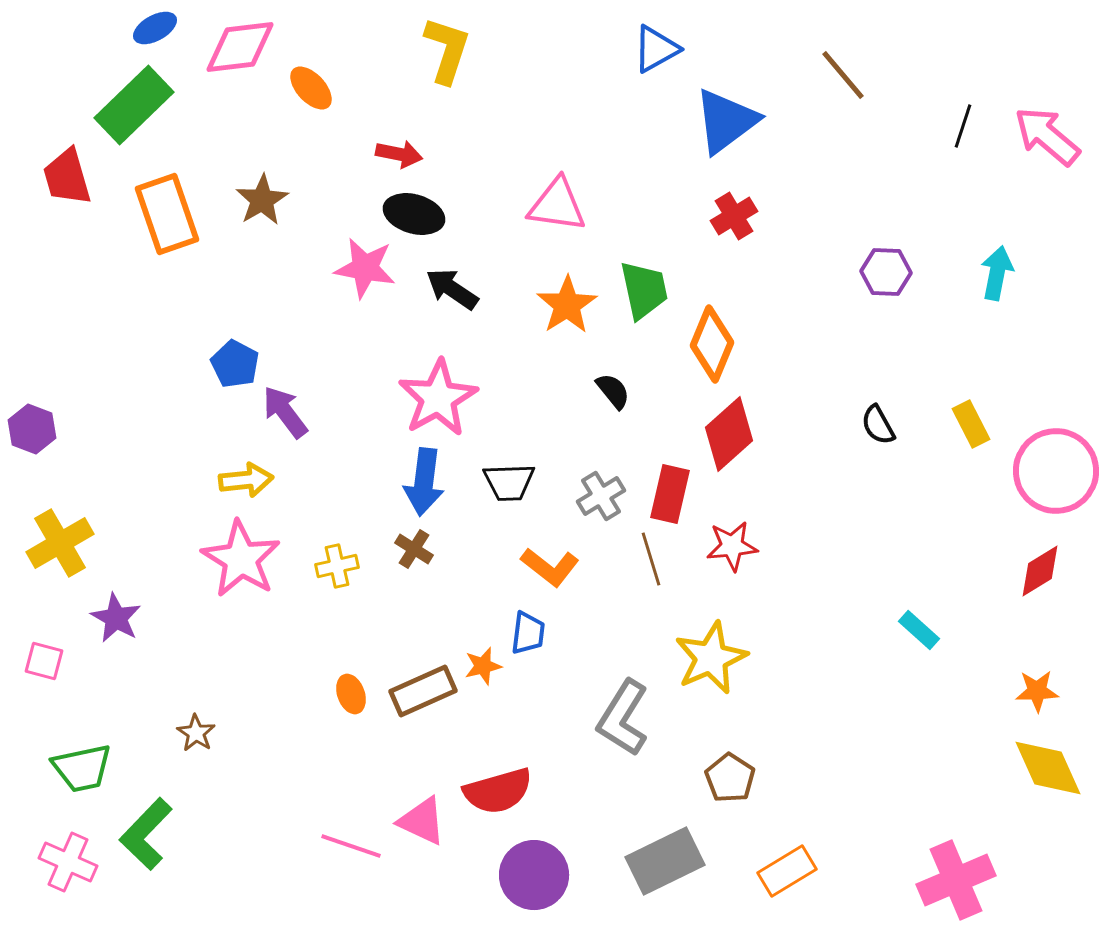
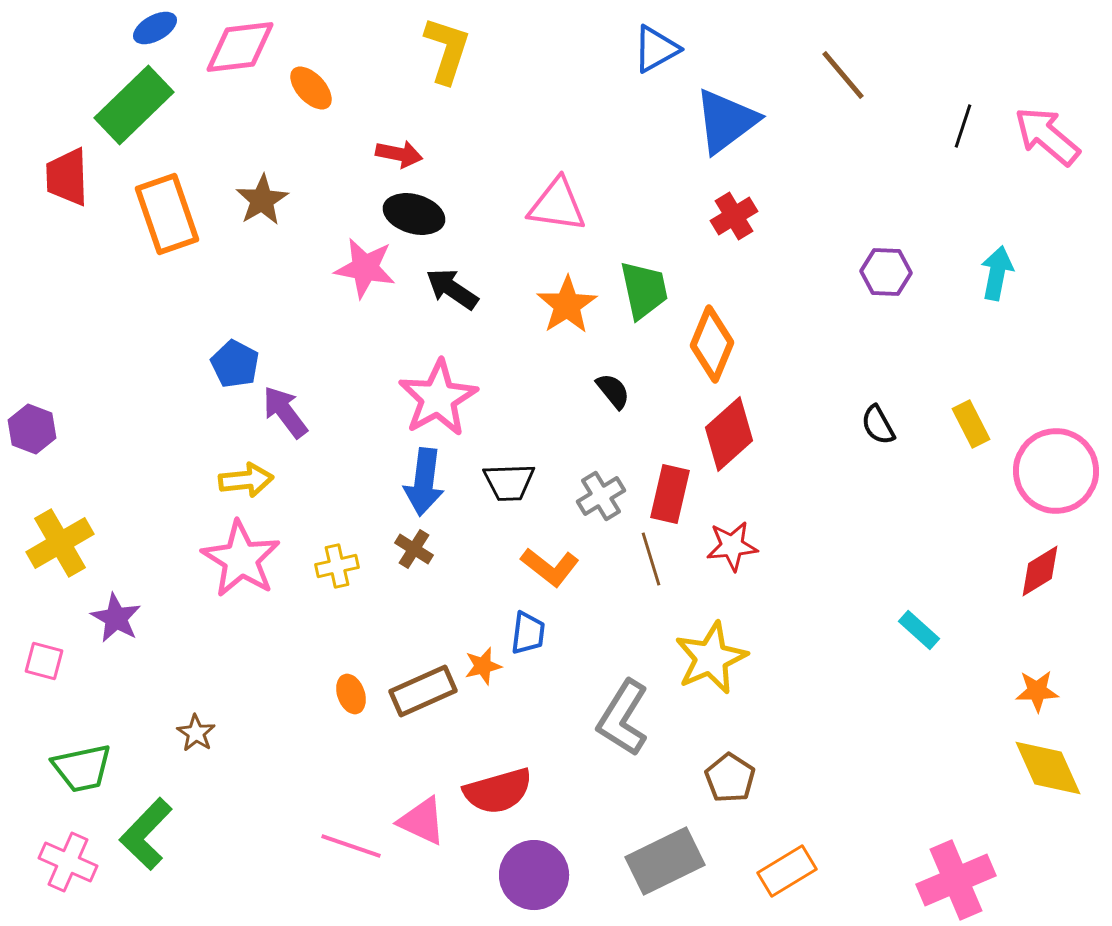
red trapezoid at (67, 177): rotated 14 degrees clockwise
